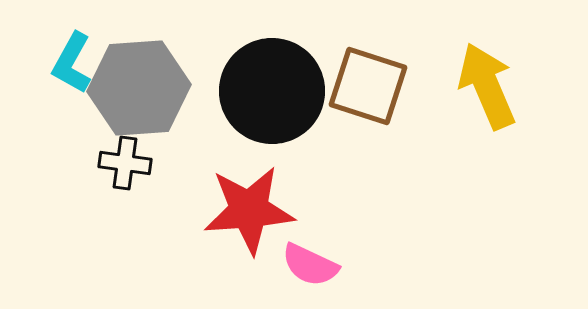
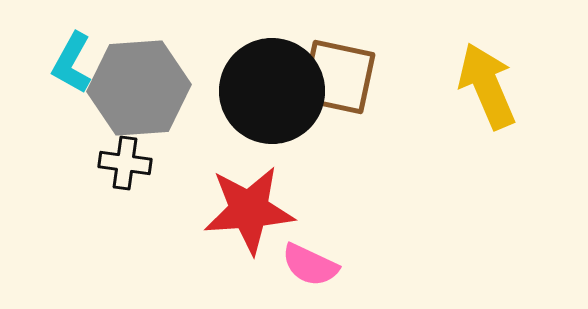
brown square: moved 30 px left, 9 px up; rotated 6 degrees counterclockwise
